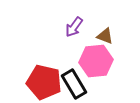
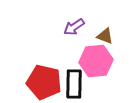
purple arrow: rotated 20 degrees clockwise
black rectangle: rotated 32 degrees clockwise
